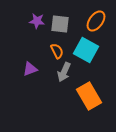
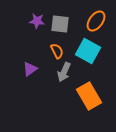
cyan square: moved 2 px right, 1 px down
purple triangle: rotated 14 degrees counterclockwise
